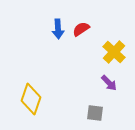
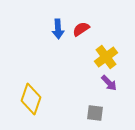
yellow cross: moved 8 px left, 5 px down; rotated 10 degrees clockwise
